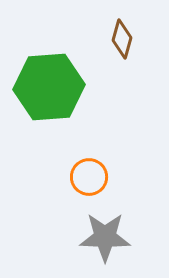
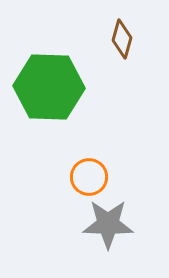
green hexagon: rotated 6 degrees clockwise
gray star: moved 3 px right, 13 px up
